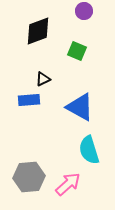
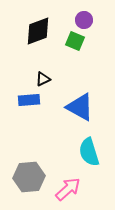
purple circle: moved 9 px down
green square: moved 2 px left, 10 px up
cyan semicircle: moved 2 px down
pink arrow: moved 5 px down
